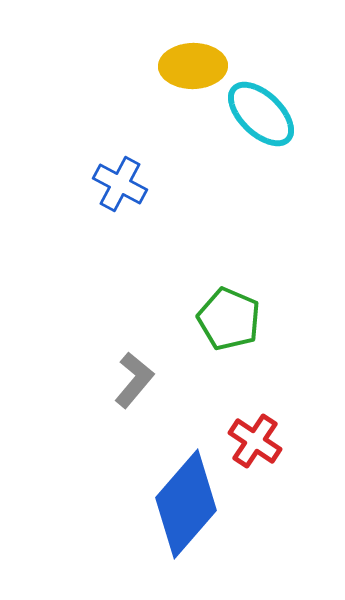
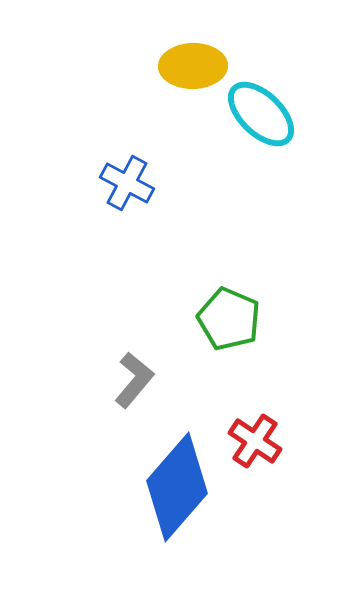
blue cross: moved 7 px right, 1 px up
blue diamond: moved 9 px left, 17 px up
